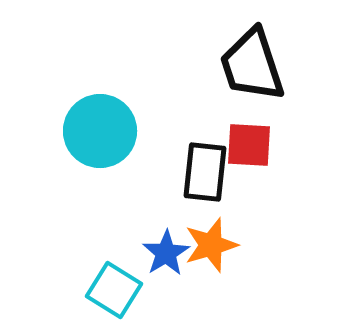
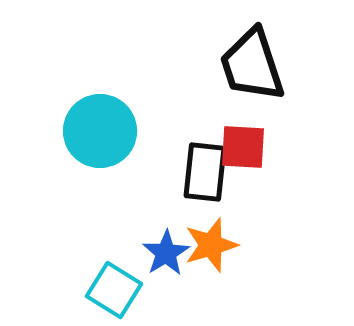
red square: moved 6 px left, 2 px down
